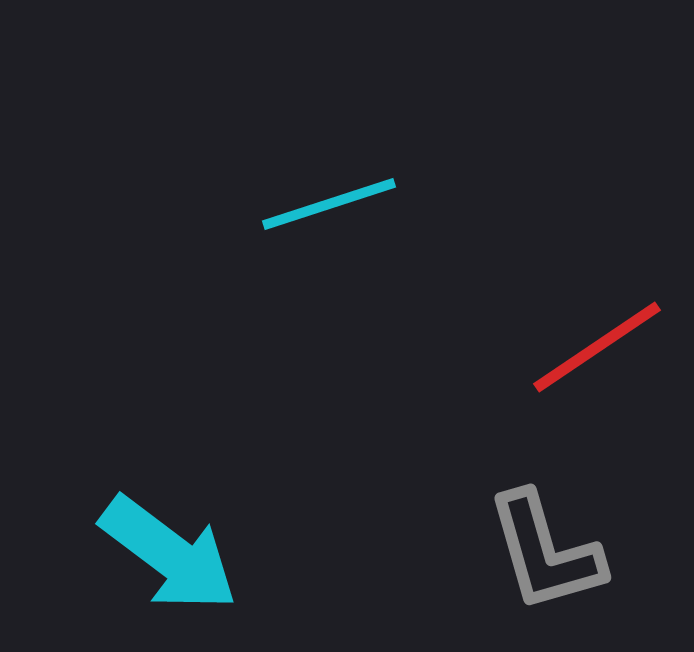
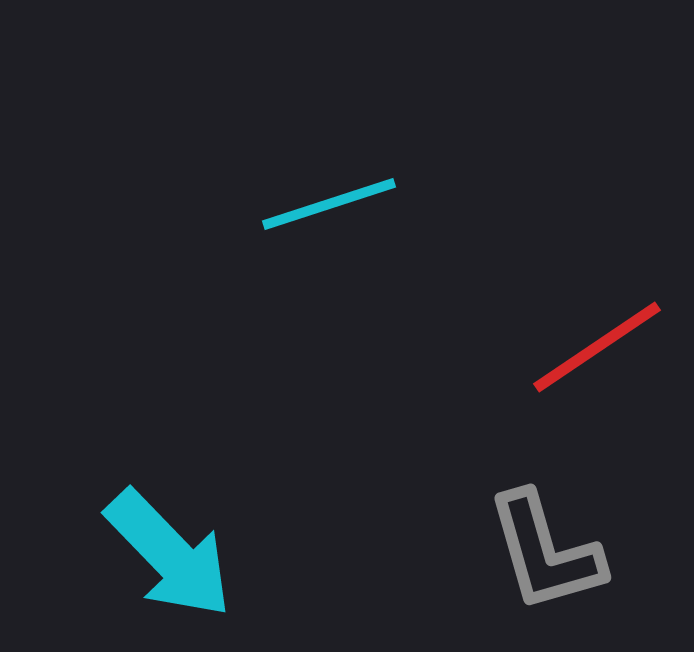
cyan arrow: rotated 9 degrees clockwise
